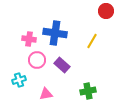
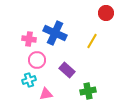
red circle: moved 2 px down
blue cross: rotated 15 degrees clockwise
purple rectangle: moved 5 px right, 5 px down
cyan cross: moved 10 px right
